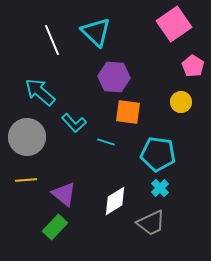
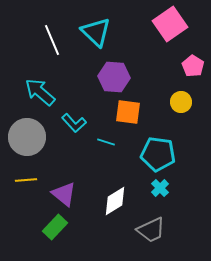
pink square: moved 4 px left
gray trapezoid: moved 7 px down
